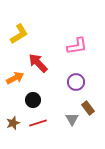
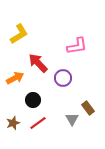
purple circle: moved 13 px left, 4 px up
red line: rotated 18 degrees counterclockwise
